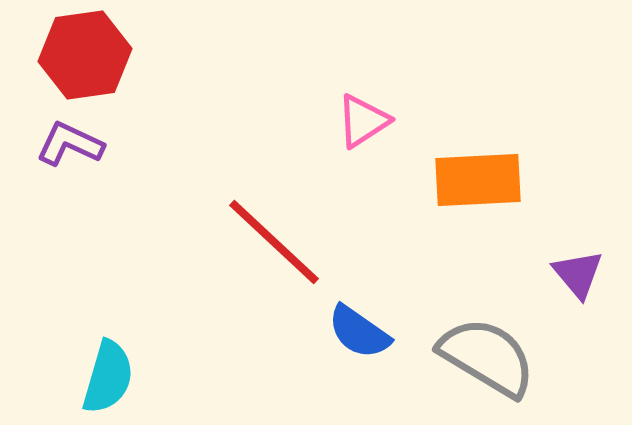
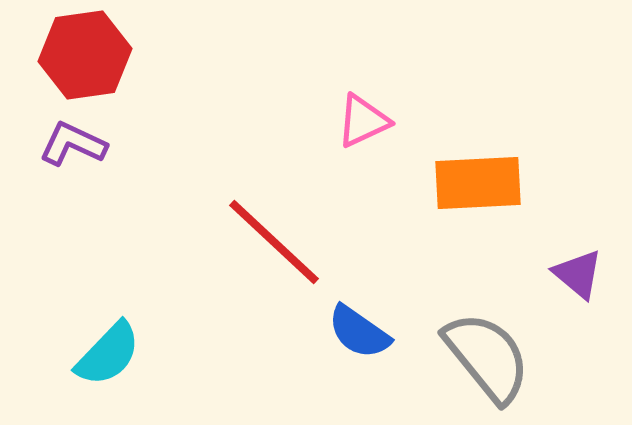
pink triangle: rotated 8 degrees clockwise
purple L-shape: moved 3 px right
orange rectangle: moved 3 px down
purple triangle: rotated 10 degrees counterclockwise
gray semicircle: rotated 20 degrees clockwise
cyan semicircle: moved 23 px up; rotated 28 degrees clockwise
